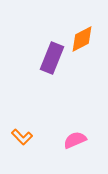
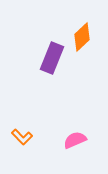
orange diamond: moved 2 px up; rotated 16 degrees counterclockwise
